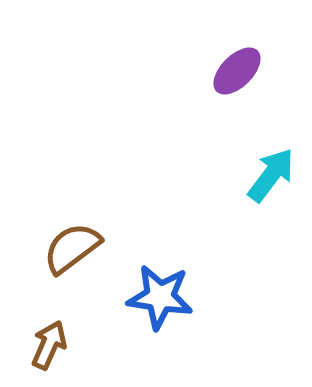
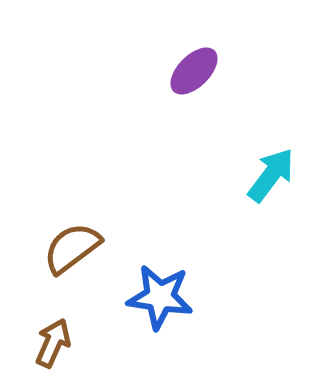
purple ellipse: moved 43 px left
brown arrow: moved 4 px right, 2 px up
